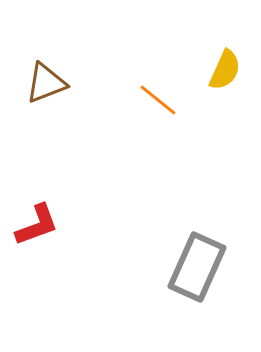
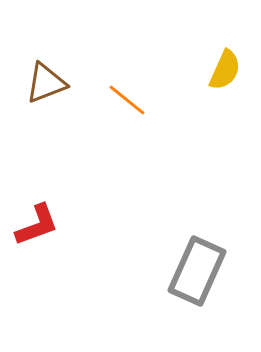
orange line: moved 31 px left
gray rectangle: moved 4 px down
